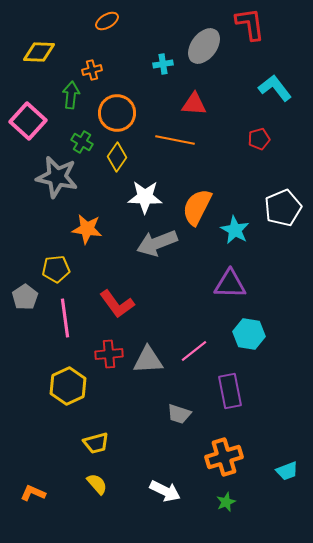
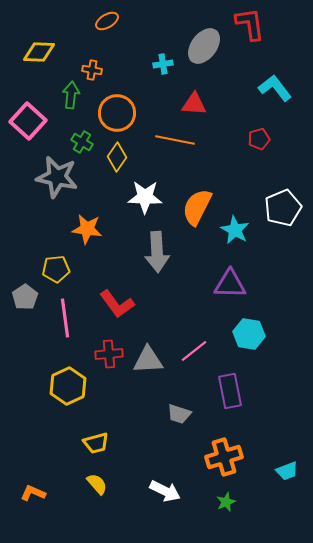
orange cross at (92, 70): rotated 24 degrees clockwise
gray arrow at (157, 243): moved 9 px down; rotated 72 degrees counterclockwise
